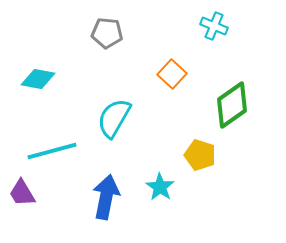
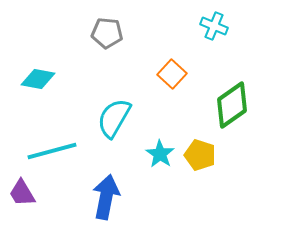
cyan star: moved 33 px up
